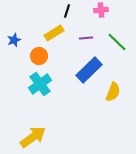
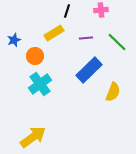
orange circle: moved 4 px left
